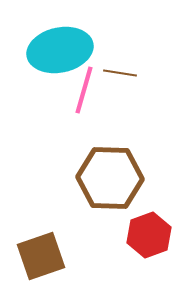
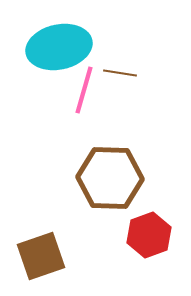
cyan ellipse: moved 1 px left, 3 px up
